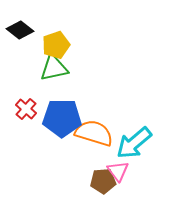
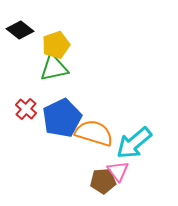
blue pentagon: rotated 27 degrees counterclockwise
